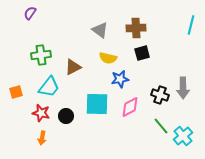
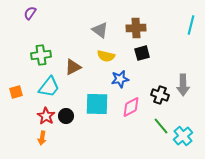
yellow semicircle: moved 2 px left, 2 px up
gray arrow: moved 3 px up
pink diamond: moved 1 px right
red star: moved 5 px right, 3 px down; rotated 18 degrees clockwise
